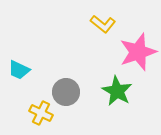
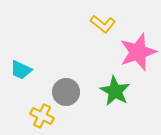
cyan trapezoid: moved 2 px right
green star: moved 2 px left
yellow cross: moved 1 px right, 3 px down
